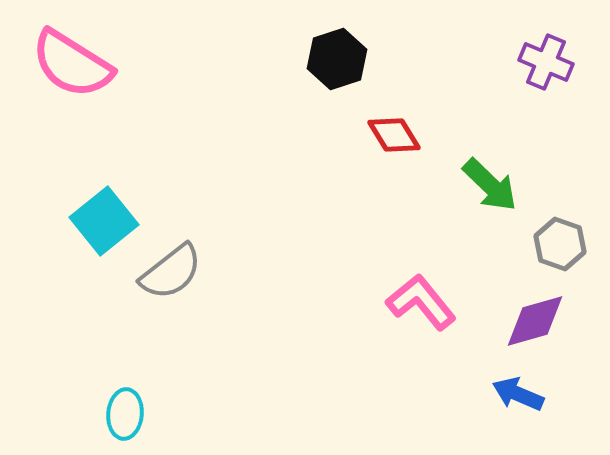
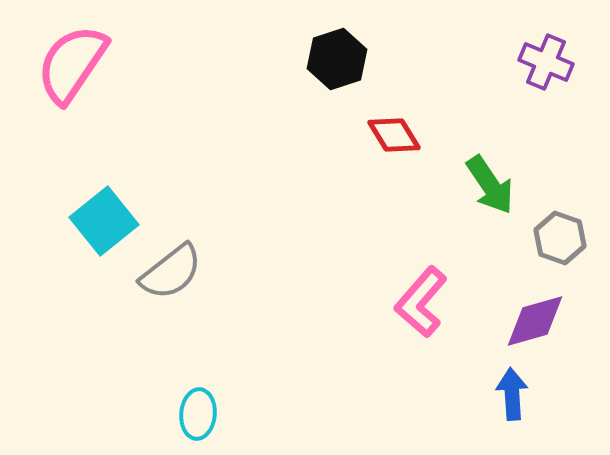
pink semicircle: rotated 92 degrees clockwise
green arrow: rotated 12 degrees clockwise
gray hexagon: moved 6 px up
pink L-shape: rotated 100 degrees counterclockwise
blue arrow: moved 6 px left; rotated 63 degrees clockwise
cyan ellipse: moved 73 px right
